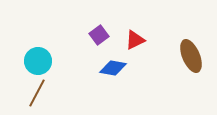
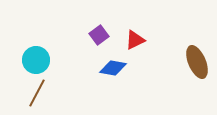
brown ellipse: moved 6 px right, 6 px down
cyan circle: moved 2 px left, 1 px up
